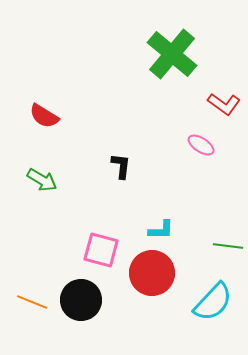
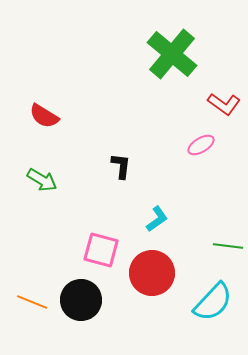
pink ellipse: rotated 64 degrees counterclockwise
cyan L-shape: moved 4 px left, 11 px up; rotated 36 degrees counterclockwise
